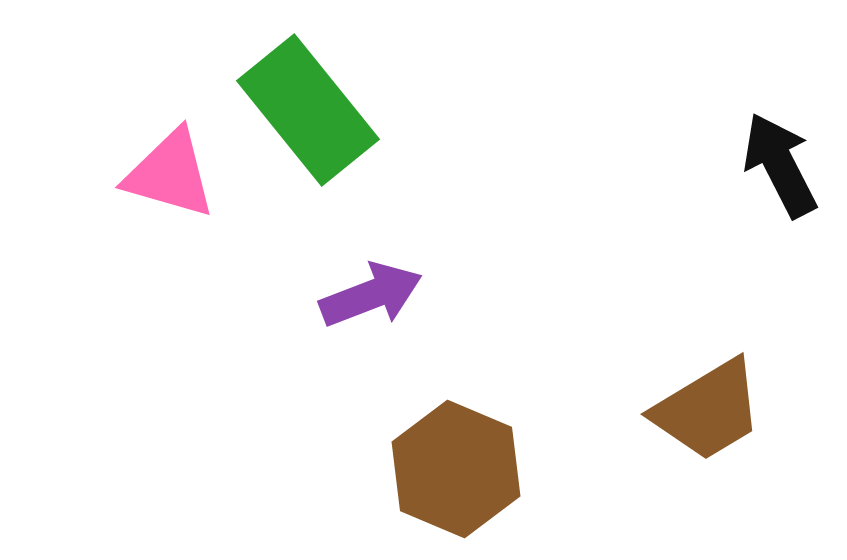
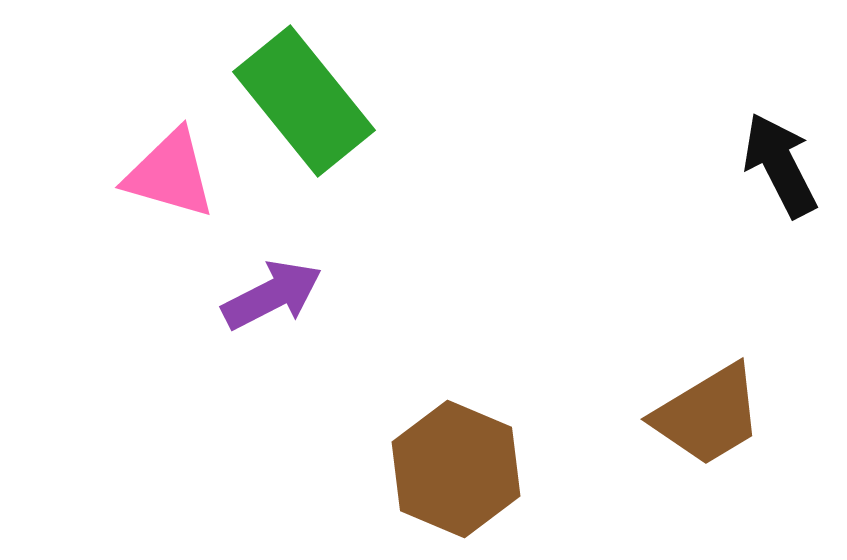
green rectangle: moved 4 px left, 9 px up
purple arrow: moved 99 px left; rotated 6 degrees counterclockwise
brown trapezoid: moved 5 px down
